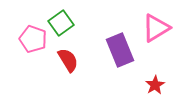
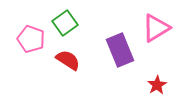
green square: moved 4 px right
pink pentagon: moved 2 px left
red semicircle: rotated 25 degrees counterclockwise
red star: moved 2 px right
